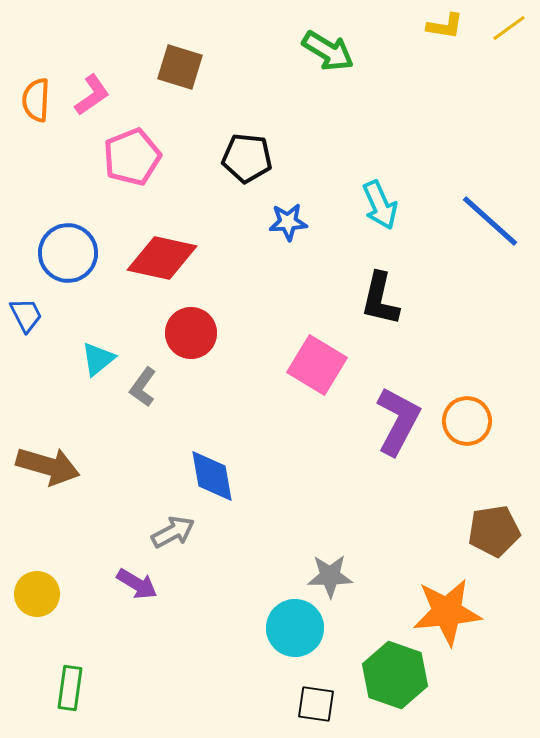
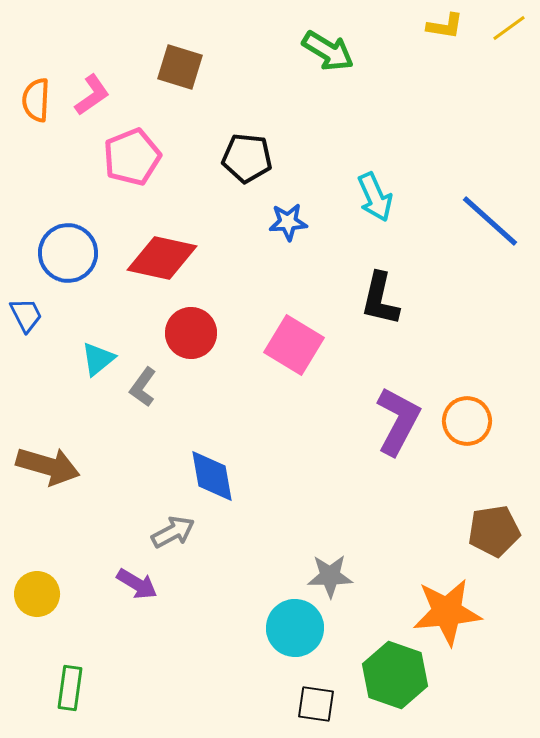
cyan arrow: moved 5 px left, 8 px up
pink square: moved 23 px left, 20 px up
